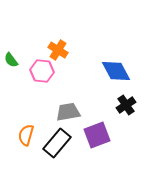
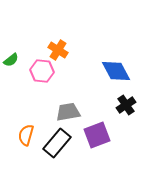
green semicircle: rotated 91 degrees counterclockwise
